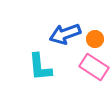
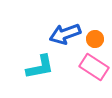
cyan L-shape: rotated 96 degrees counterclockwise
